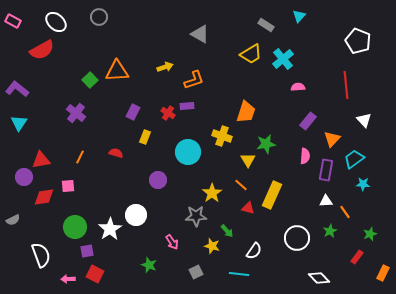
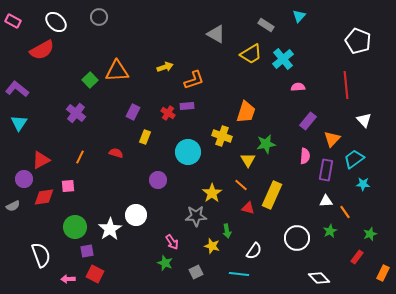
gray triangle at (200, 34): moved 16 px right
red triangle at (41, 160): rotated 18 degrees counterclockwise
purple circle at (24, 177): moved 2 px down
gray semicircle at (13, 220): moved 14 px up
green arrow at (227, 231): rotated 32 degrees clockwise
green star at (149, 265): moved 16 px right, 2 px up
